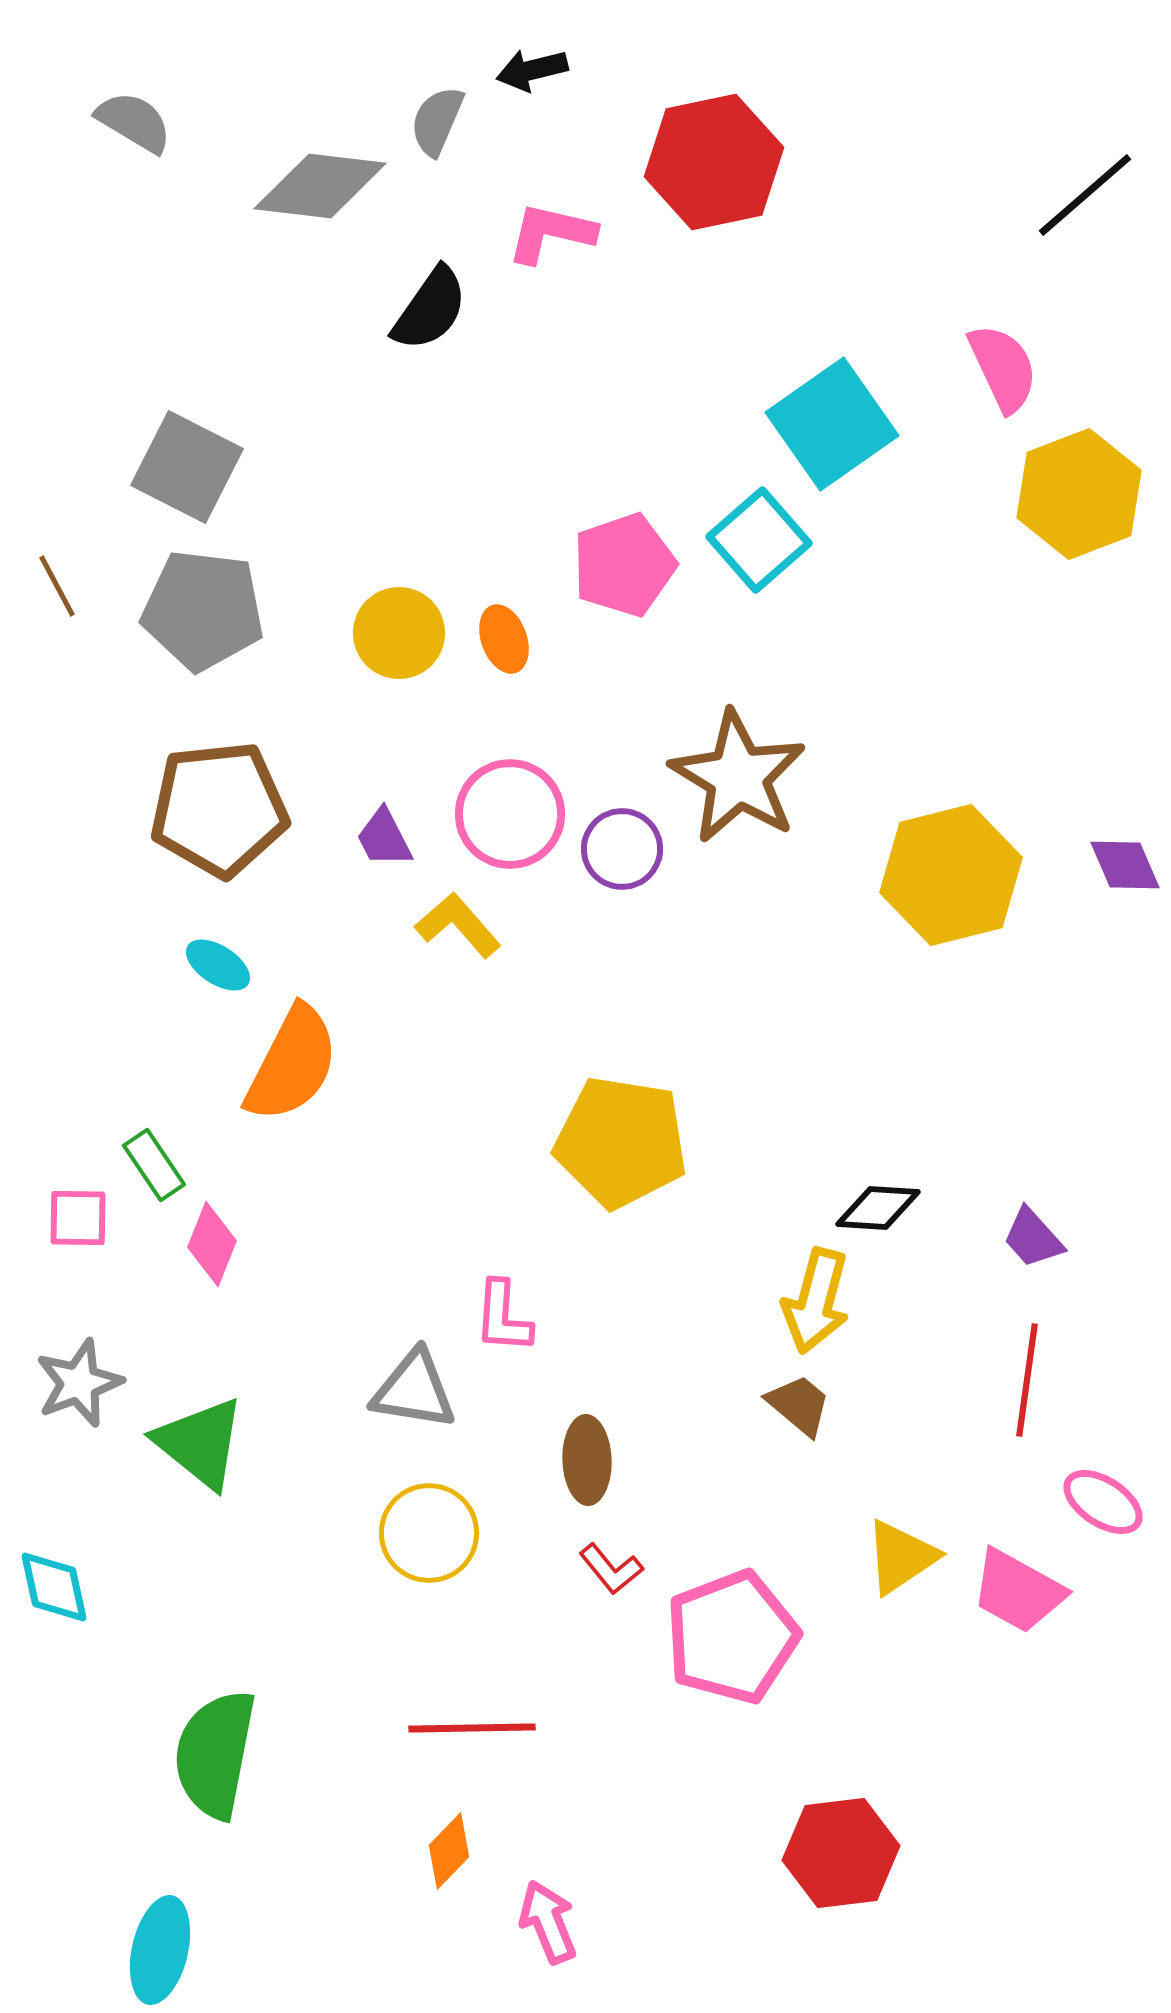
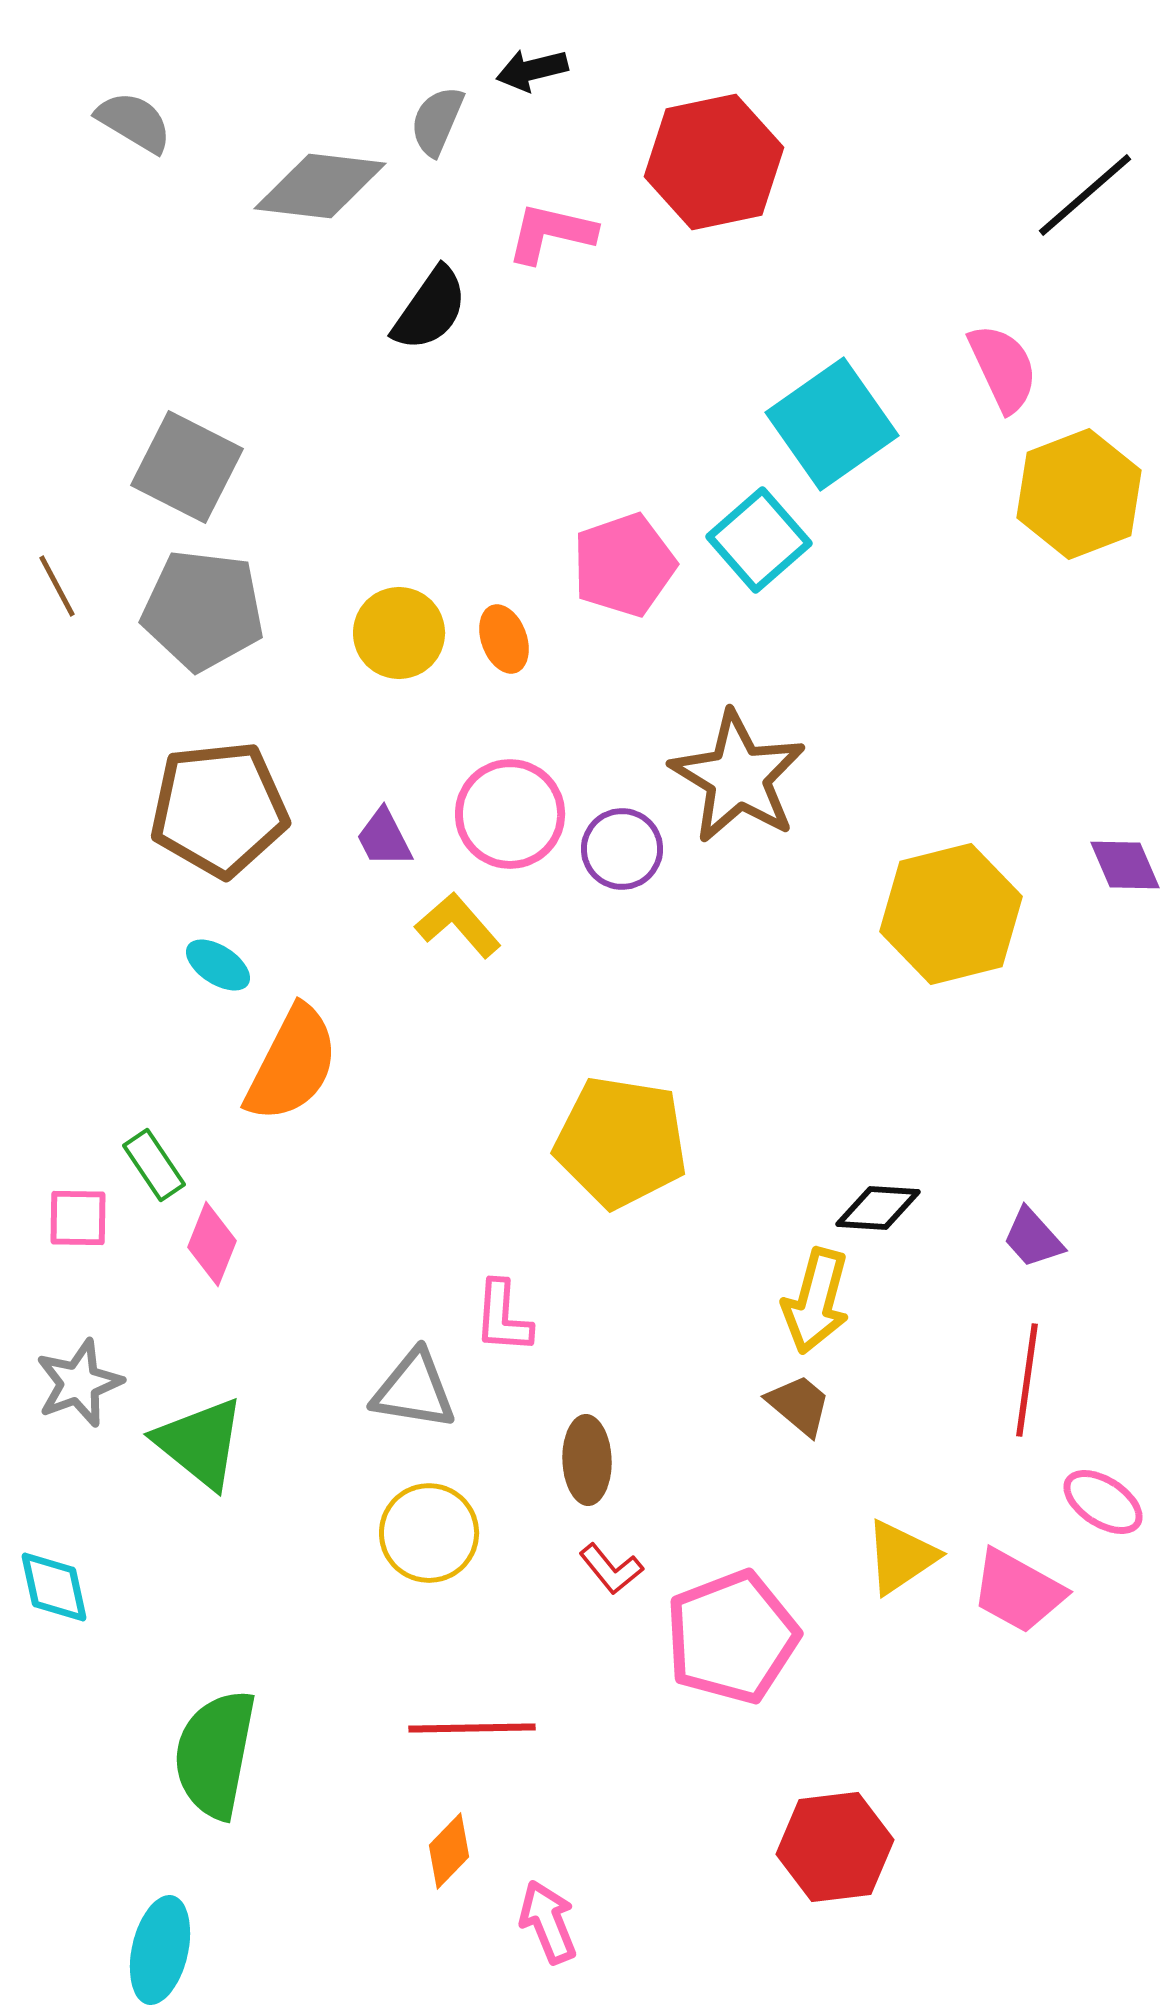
yellow hexagon at (951, 875): moved 39 px down
red hexagon at (841, 1853): moved 6 px left, 6 px up
